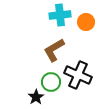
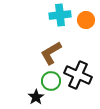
orange circle: moved 2 px up
brown L-shape: moved 3 px left, 3 px down
green circle: moved 1 px up
